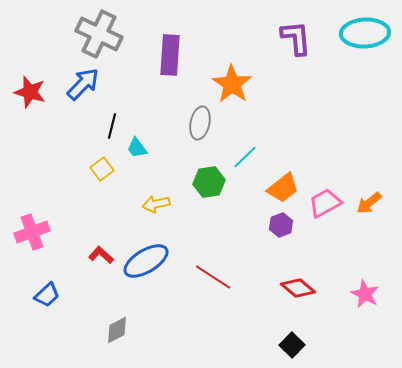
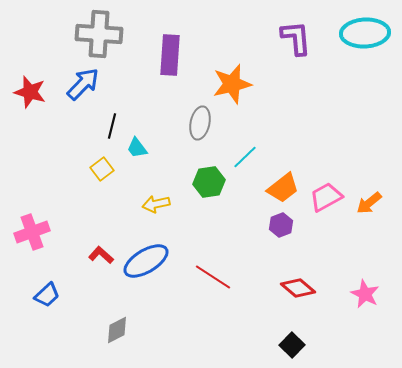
gray cross: rotated 21 degrees counterclockwise
orange star: rotated 24 degrees clockwise
pink trapezoid: moved 1 px right, 6 px up
